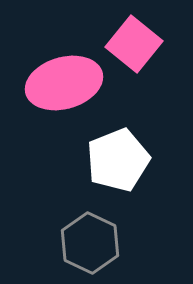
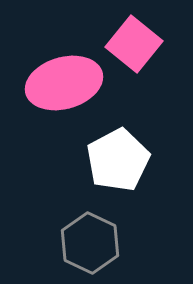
white pentagon: rotated 6 degrees counterclockwise
